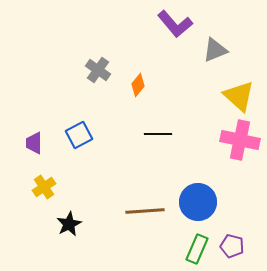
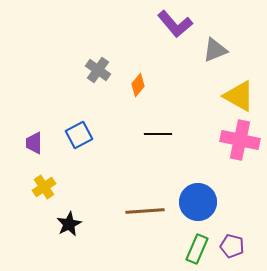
yellow triangle: rotated 12 degrees counterclockwise
